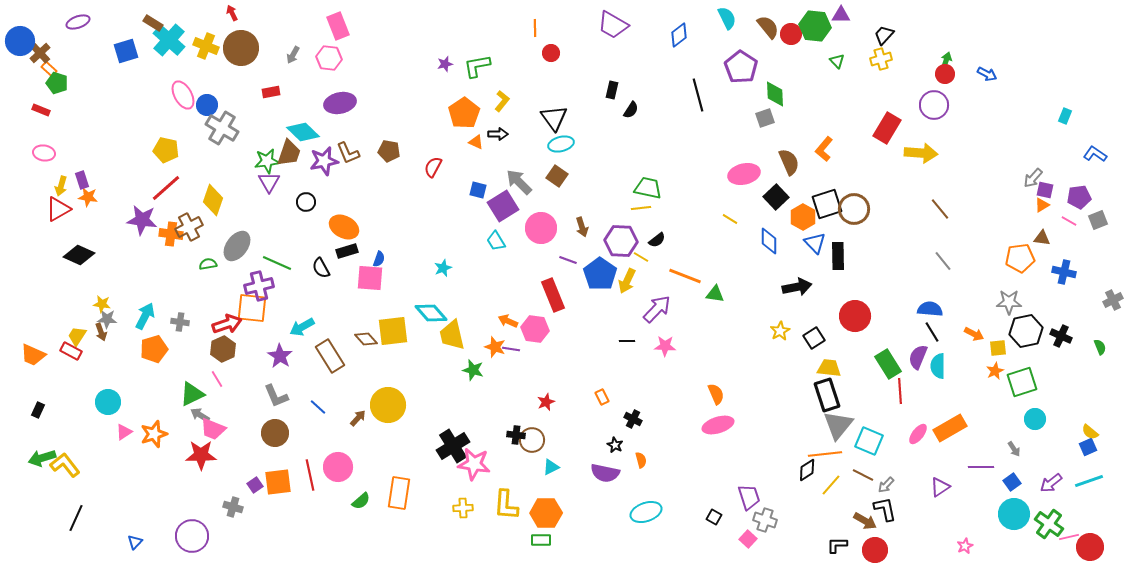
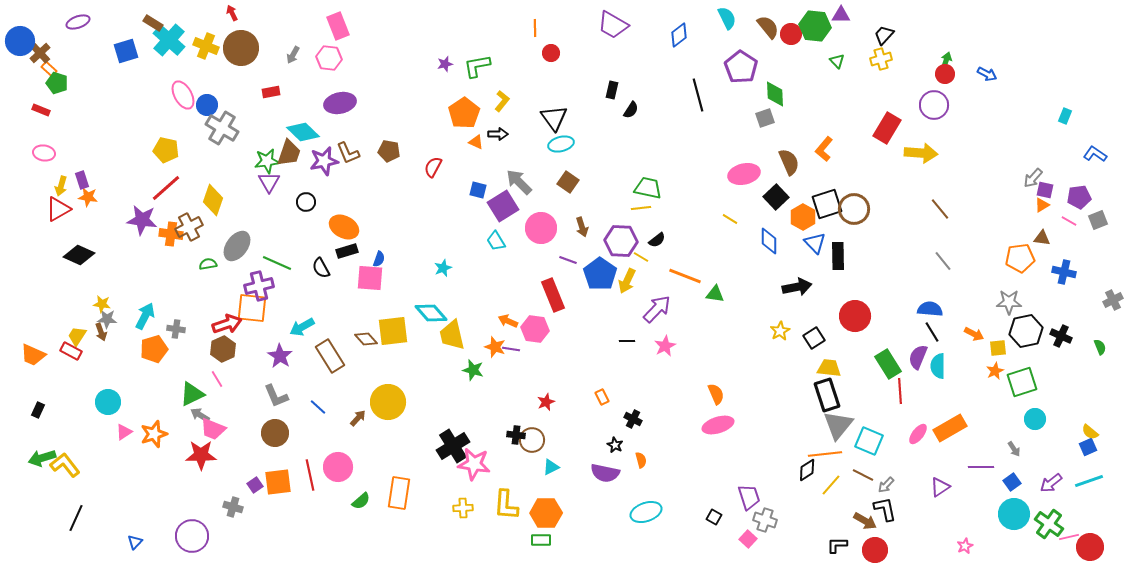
brown square at (557, 176): moved 11 px right, 6 px down
gray cross at (180, 322): moved 4 px left, 7 px down
pink star at (665, 346): rotated 30 degrees counterclockwise
yellow circle at (388, 405): moved 3 px up
